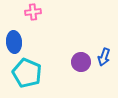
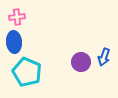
pink cross: moved 16 px left, 5 px down
cyan pentagon: moved 1 px up
